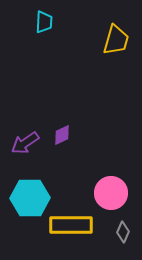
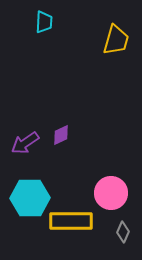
purple diamond: moved 1 px left
yellow rectangle: moved 4 px up
